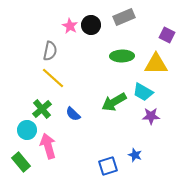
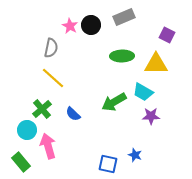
gray semicircle: moved 1 px right, 3 px up
blue square: moved 2 px up; rotated 30 degrees clockwise
